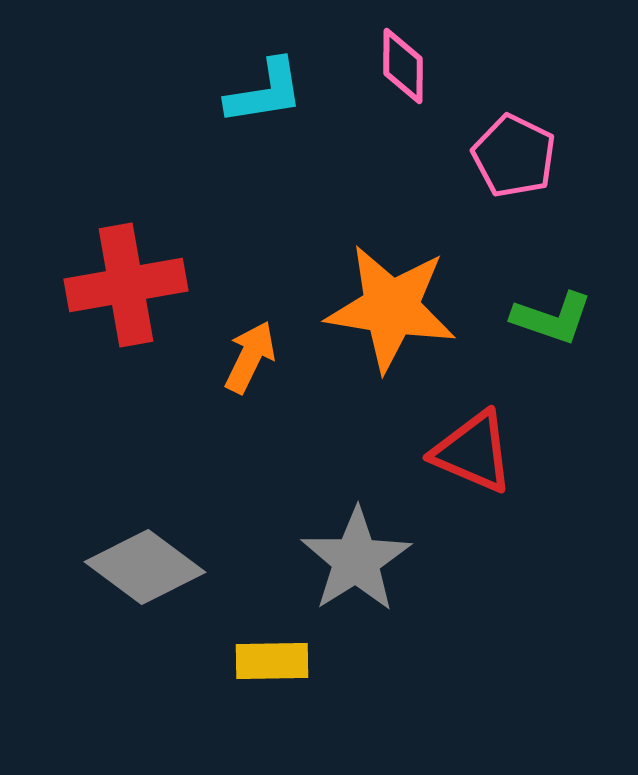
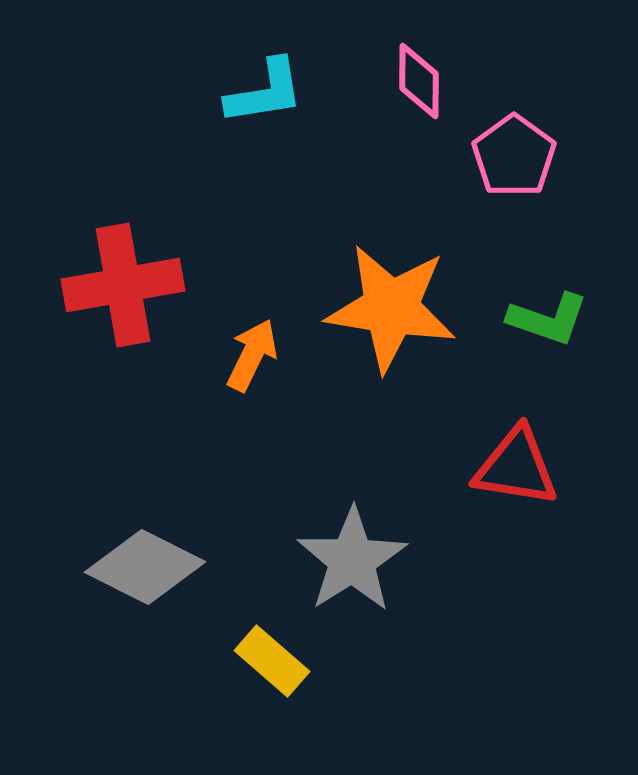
pink diamond: moved 16 px right, 15 px down
pink pentagon: rotated 10 degrees clockwise
red cross: moved 3 px left
green L-shape: moved 4 px left, 1 px down
orange arrow: moved 2 px right, 2 px up
red triangle: moved 43 px right, 15 px down; rotated 14 degrees counterclockwise
gray star: moved 4 px left
gray diamond: rotated 10 degrees counterclockwise
yellow rectangle: rotated 42 degrees clockwise
